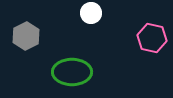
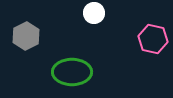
white circle: moved 3 px right
pink hexagon: moved 1 px right, 1 px down
